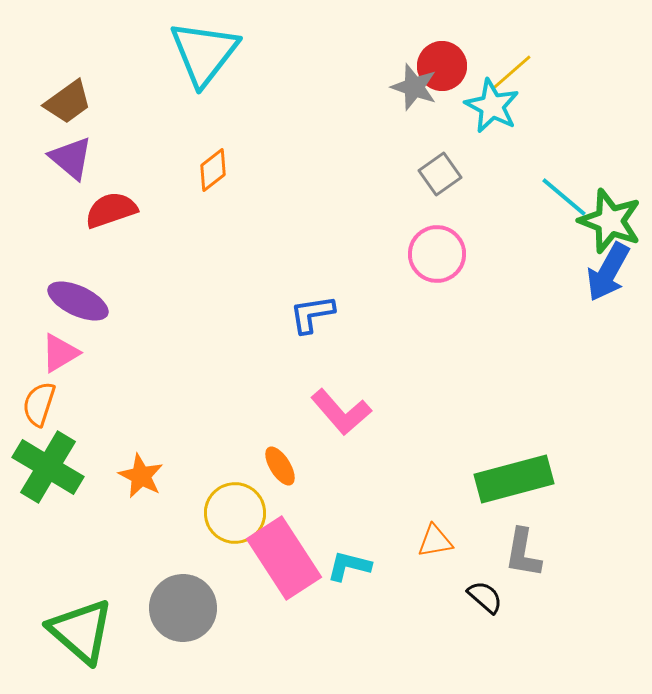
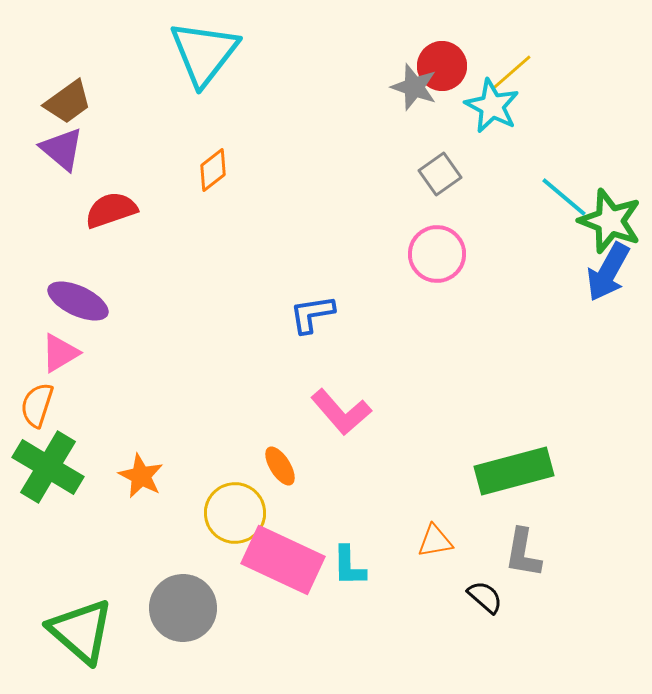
purple triangle: moved 9 px left, 9 px up
orange semicircle: moved 2 px left, 1 px down
green rectangle: moved 8 px up
pink rectangle: moved 1 px left, 2 px down; rotated 32 degrees counterclockwise
cyan L-shape: rotated 105 degrees counterclockwise
